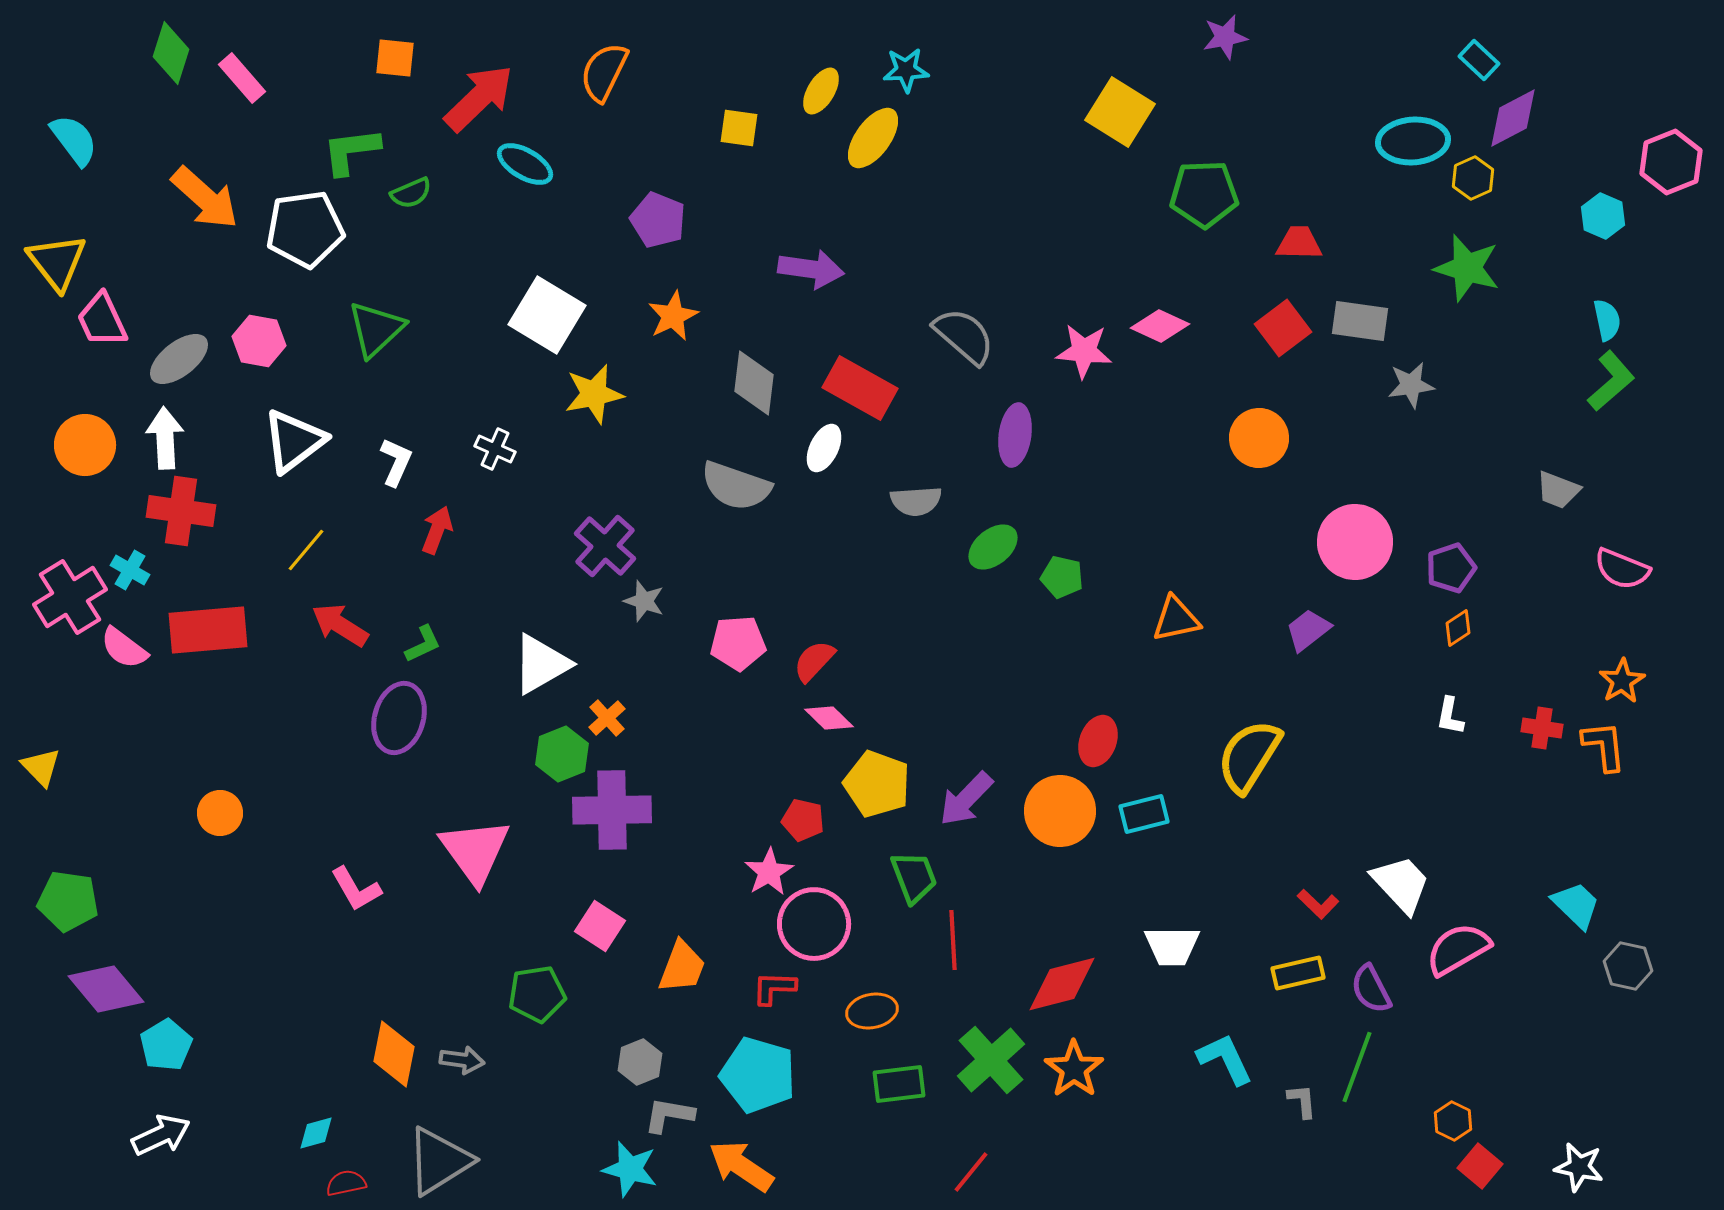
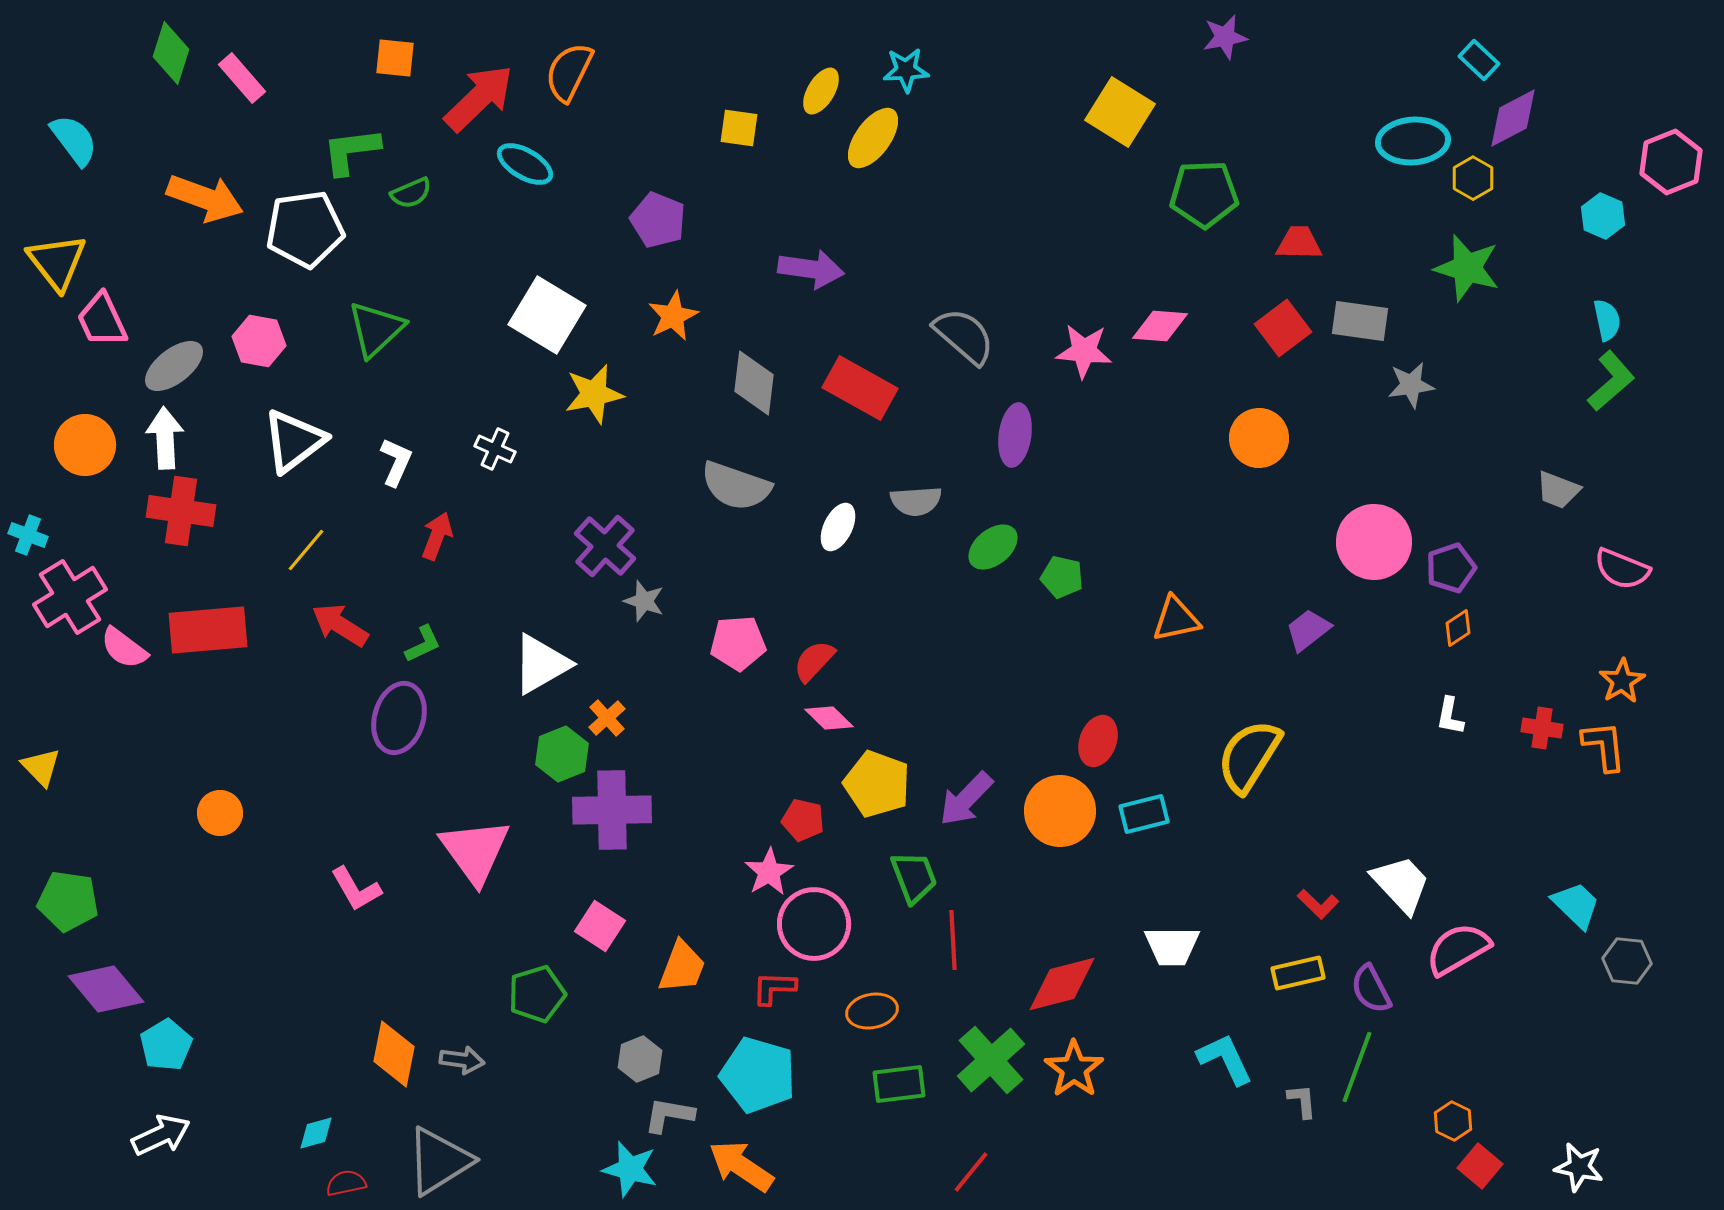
orange semicircle at (604, 72): moved 35 px left
yellow hexagon at (1473, 178): rotated 6 degrees counterclockwise
orange arrow at (205, 198): rotated 22 degrees counterclockwise
pink diamond at (1160, 326): rotated 20 degrees counterclockwise
gray ellipse at (179, 359): moved 5 px left, 7 px down
white ellipse at (824, 448): moved 14 px right, 79 px down
red arrow at (437, 530): moved 6 px down
pink circle at (1355, 542): moved 19 px right
cyan cross at (130, 570): moved 102 px left, 35 px up; rotated 9 degrees counterclockwise
gray hexagon at (1628, 966): moved 1 px left, 5 px up; rotated 6 degrees counterclockwise
green pentagon at (537, 994): rotated 8 degrees counterclockwise
gray hexagon at (640, 1062): moved 3 px up
